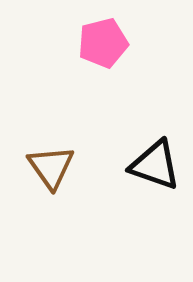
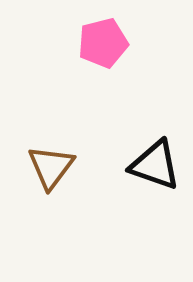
brown triangle: rotated 12 degrees clockwise
